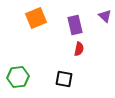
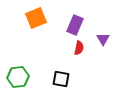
purple triangle: moved 2 px left, 23 px down; rotated 16 degrees clockwise
purple rectangle: rotated 36 degrees clockwise
red semicircle: moved 1 px up
black square: moved 3 px left
